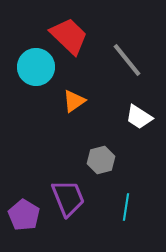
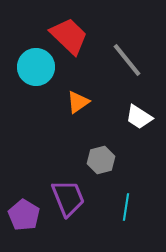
orange triangle: moved 4 px right, 1 px down
